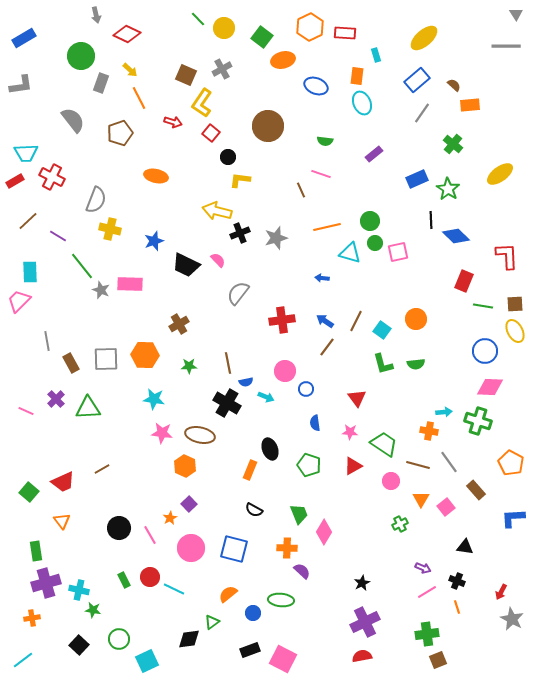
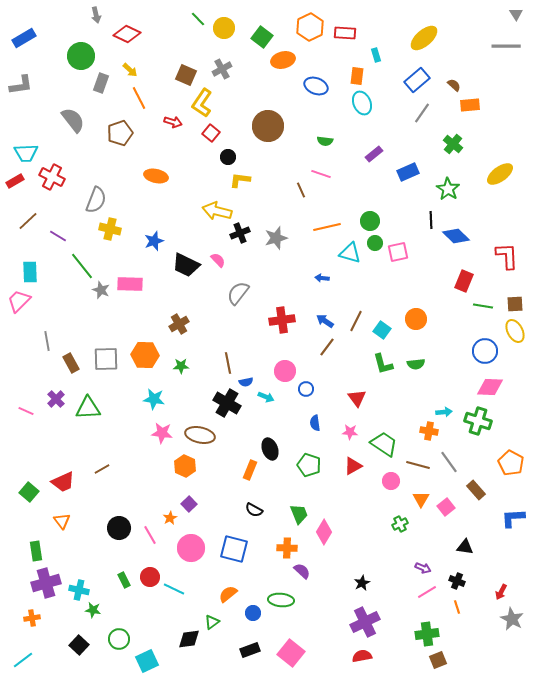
blue rectangle at (417, 179): moved 9 px left, 7 px up
green star at (189, 366): moved 8 px left
pink square at (283, 659): moved 8 px right, 6 px up; rotated 12 degrees clockwise
